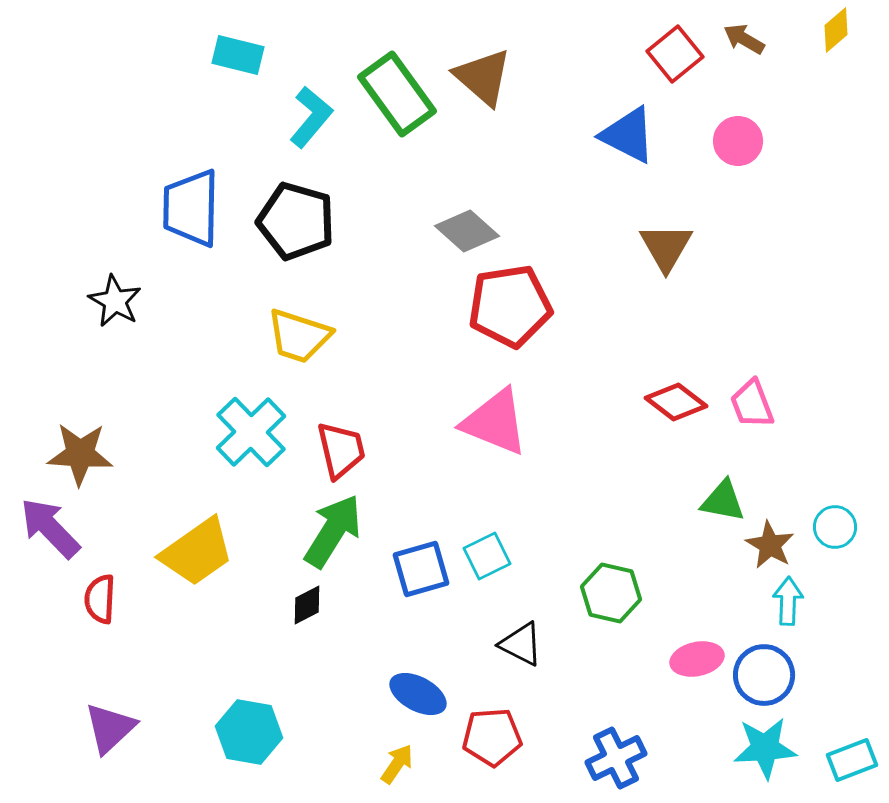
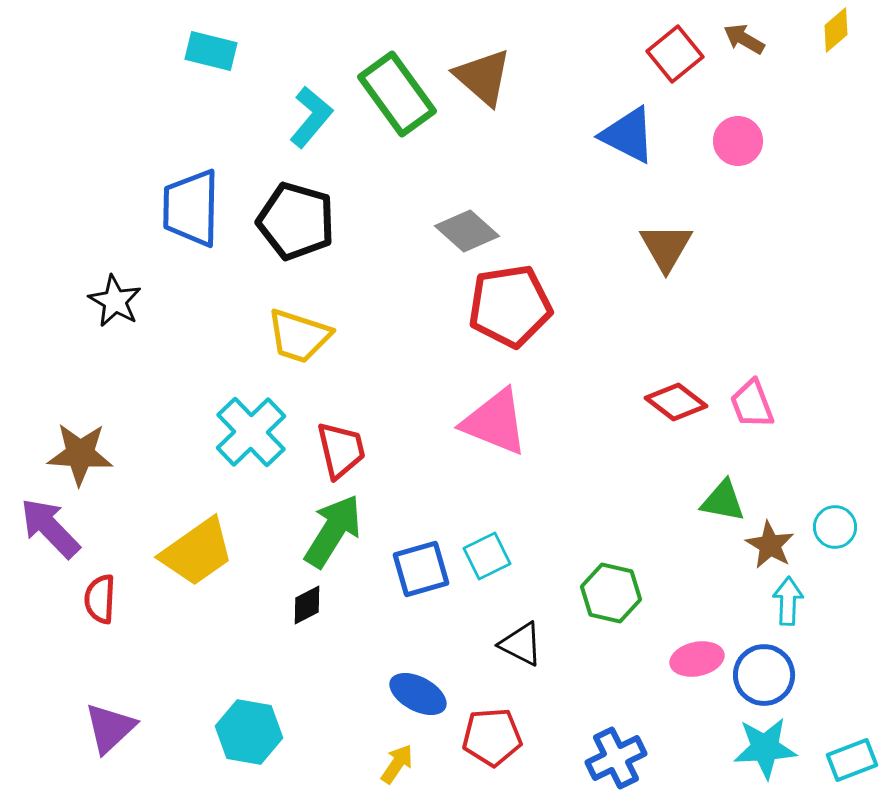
cyan rectangle at (238, 55): moved 27 px left, 4 px up
